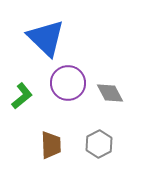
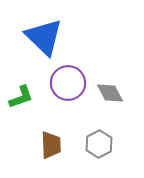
blue triangle: moved 2 px left, 1 px up
green L-shape: moved 1 px left, 1 px down; rotated 20 degrees clockwise
